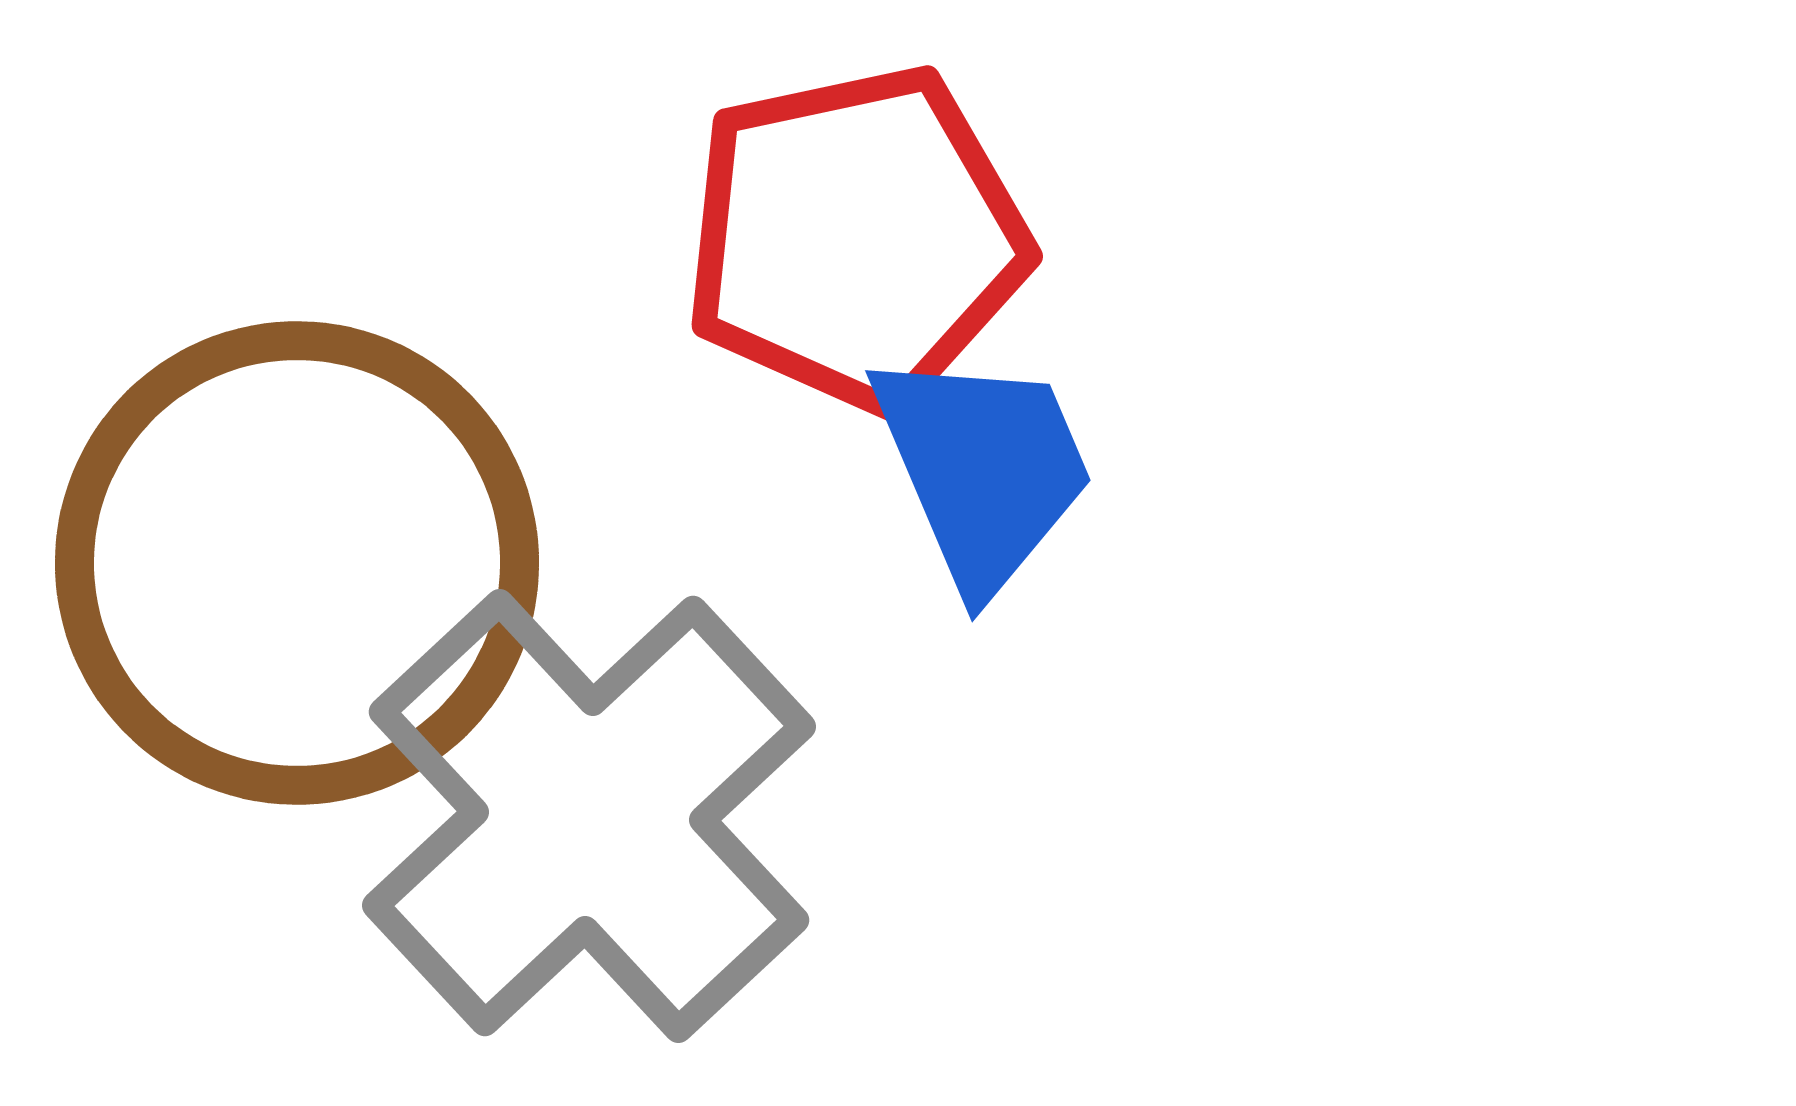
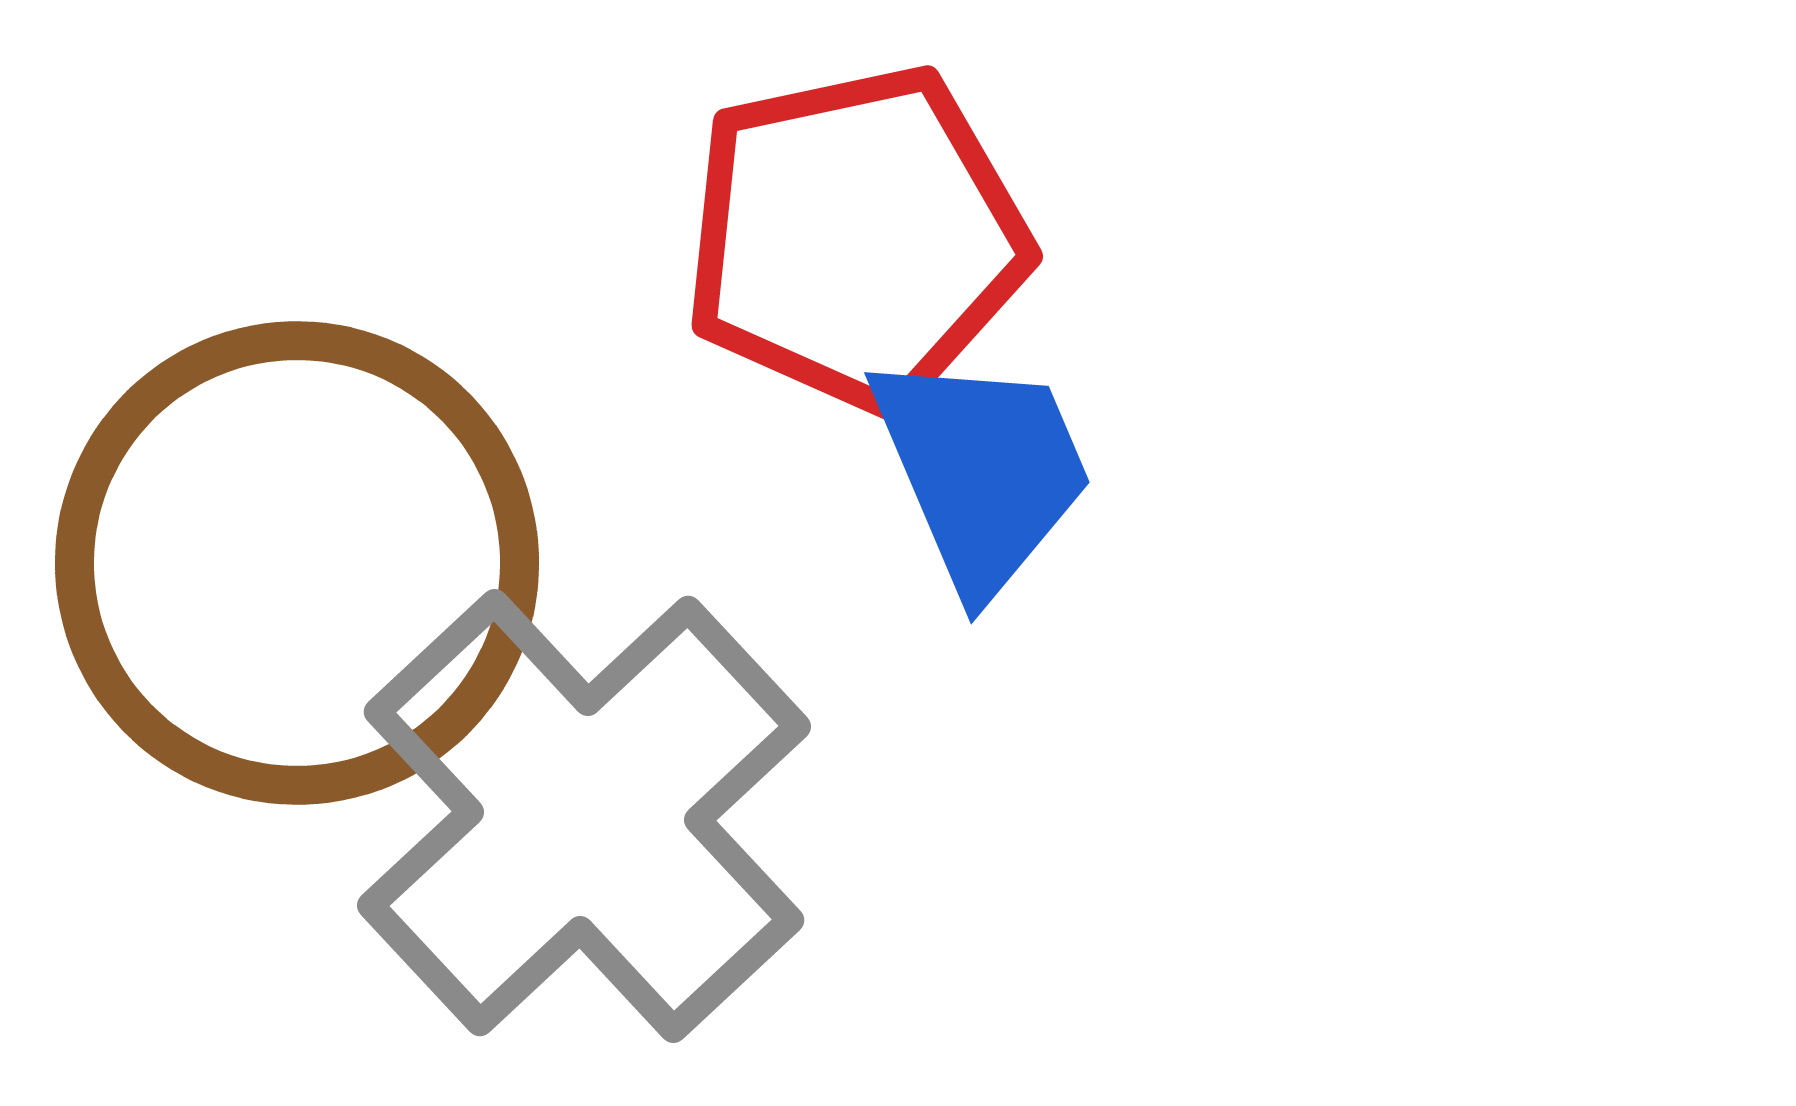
blue trapezoid: moved 1 px left, 2 px down
gray cross: moved 5 px left
